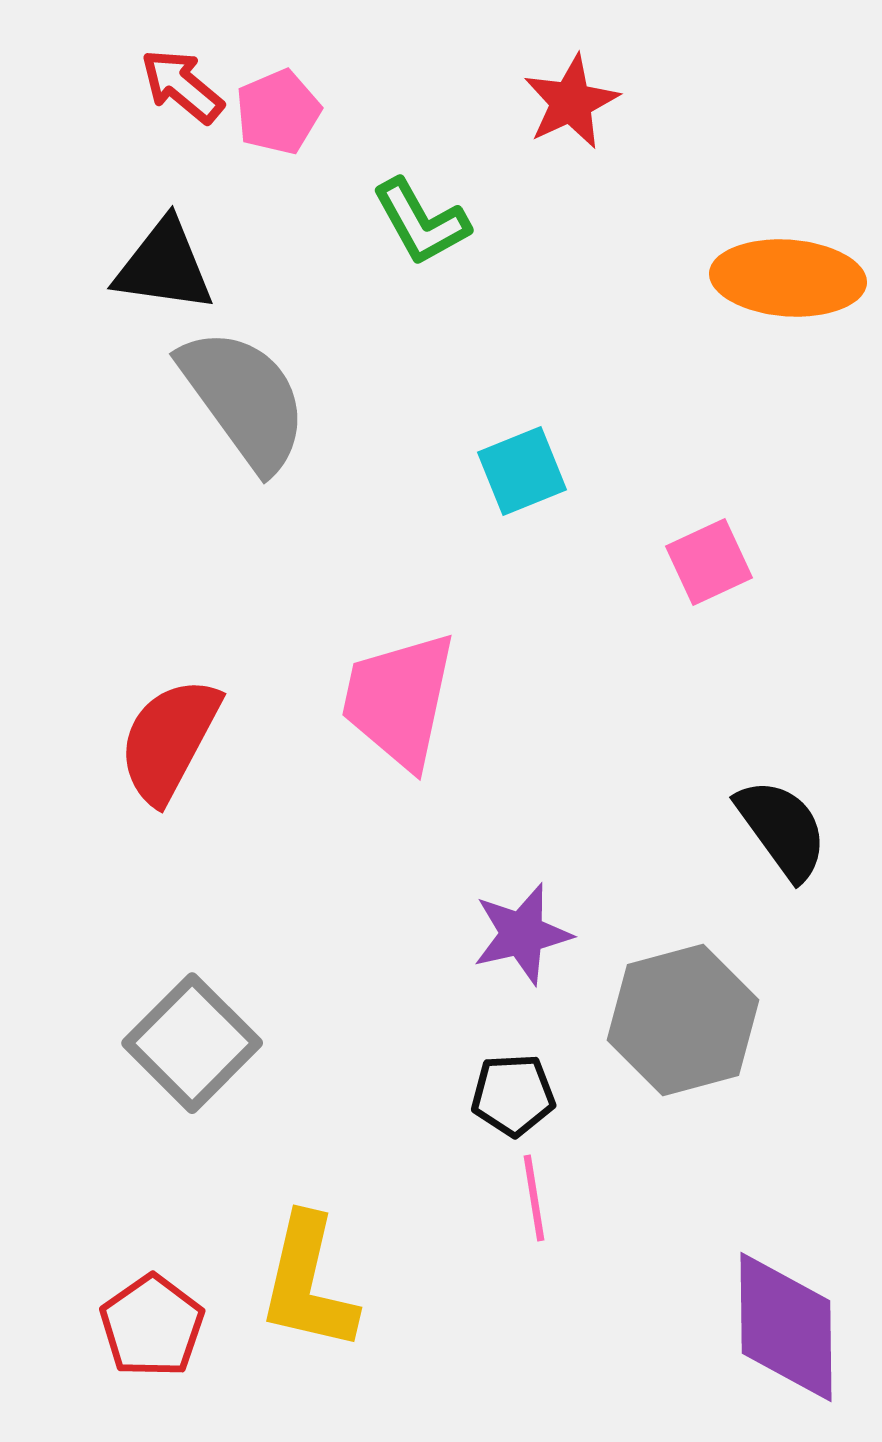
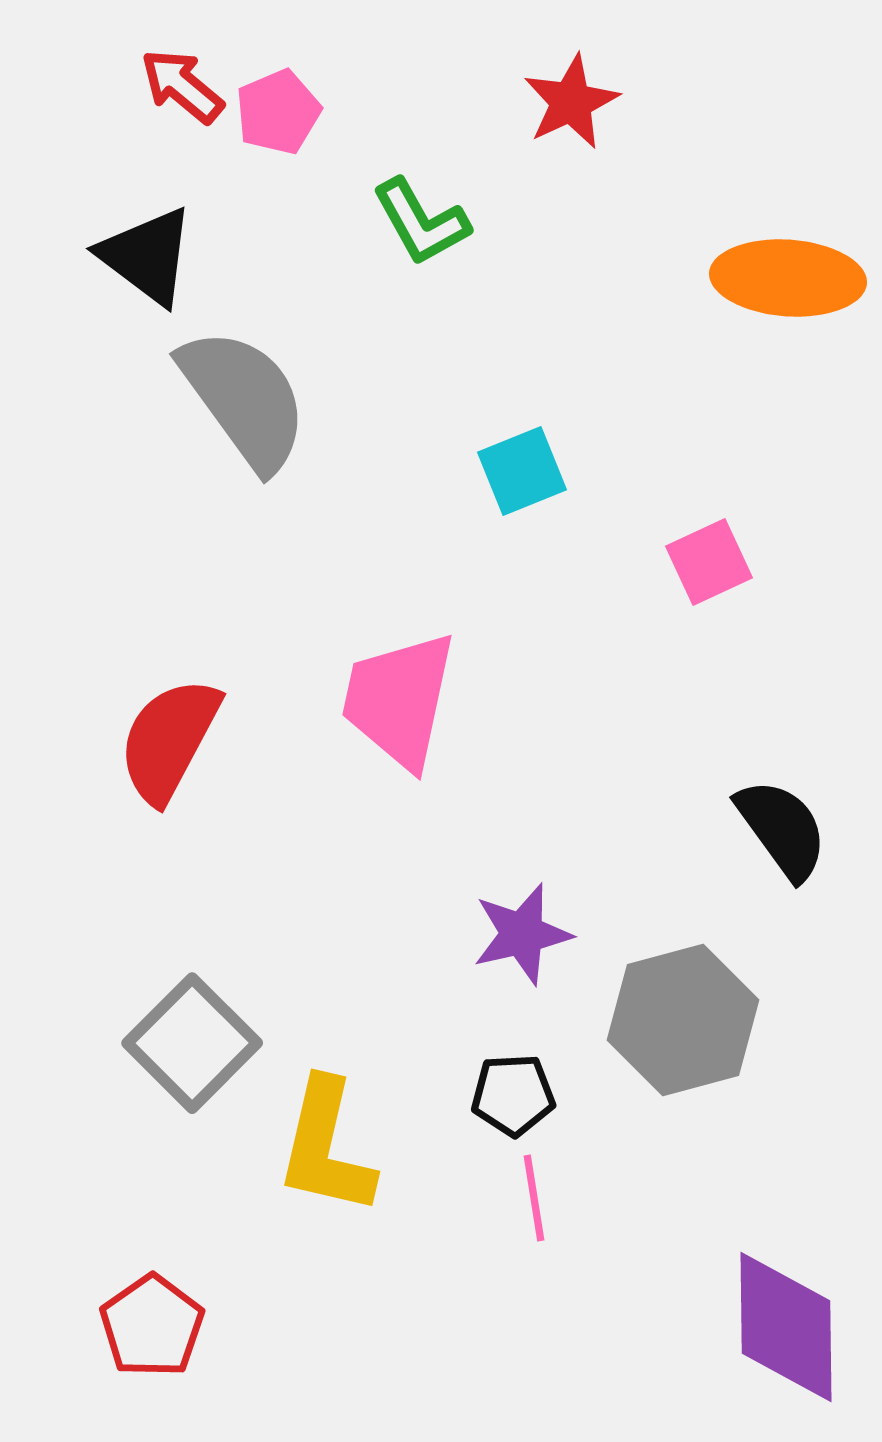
black triangle: moved 17 px left, 10 px up; rotated 29 degrees clockwise
yellow L-shape: moved 18 px right, 136 px up
